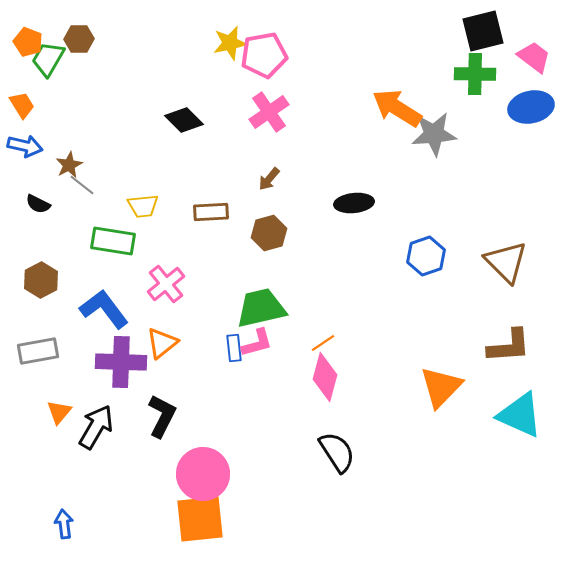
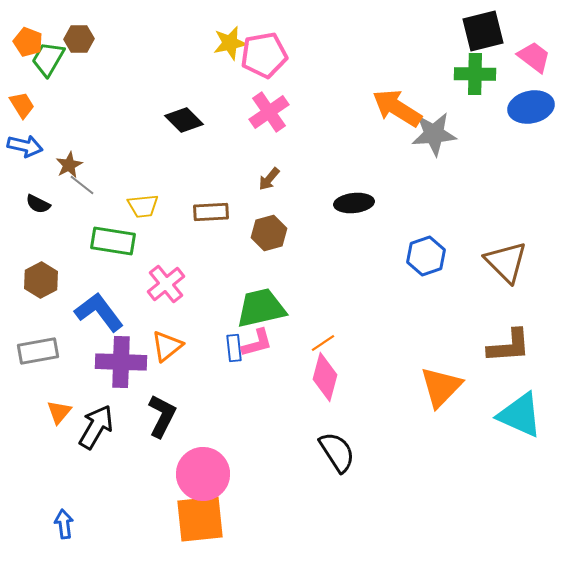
blue L-shape at (104, 309): moved 5 px left, 3 px down
orange triangle at (162, 343): moved 5 px right, 3 px down
